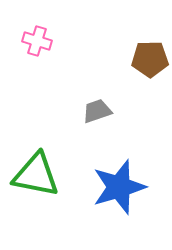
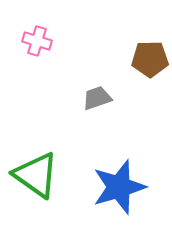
gray trapezoid: moved 13 px up
green triangle: rotated 24 degrees clockwise
